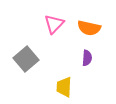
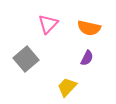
pink triangle: moved 6 px left
purple semicircle: rotated 21 degrees clockwise
yellow trapezoid: moved 3 px right; rotated 40 degrees clockwise
